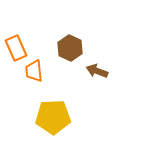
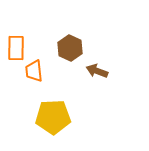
orange rectangle: rotated 25 degrees clockwise
